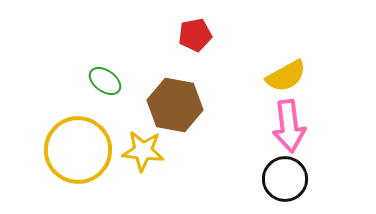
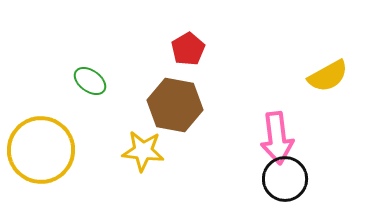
red pentagon: moved 7 px left, 14 px down; rotated 20 degrees counterclockwise
yellow semicircle: moved 42 px right
green ellipse: moved 15 px left
pink arrow: moved 12 px left, 12 px down
yellow circle: moved 37 px left
